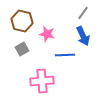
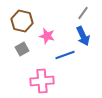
pink star: moved 2 px down
blue line: rotated 18 degrees counterclockwise
